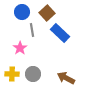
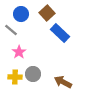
blue circle: moved 1 px left, 2 px down
gray line: moved 21 px left; rotated 40 degrees counterclockwise
pink star: moved 1 px left, 4 px down
yellow cross: moved 3 px right, 3 px down
brown arrow: moved 3 px left, 4 px down
